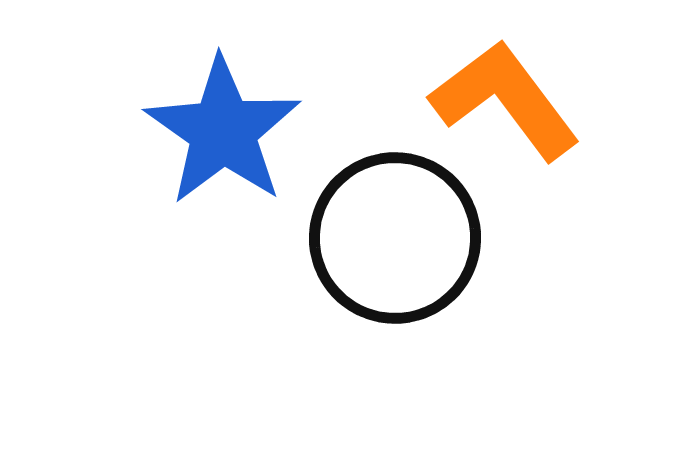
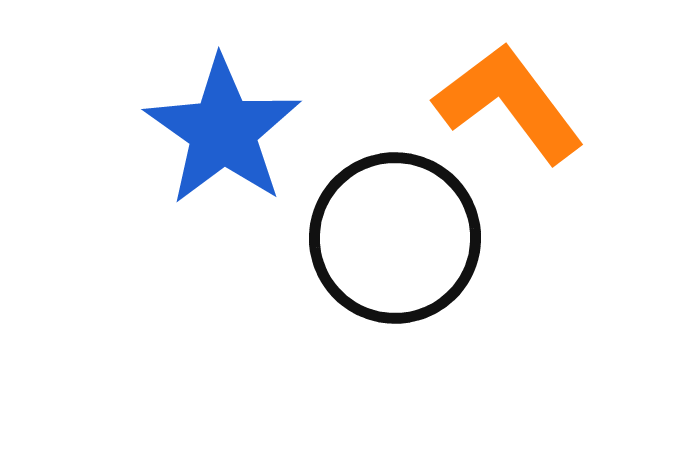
orange L-shape: moved 4 px right, 3 px down
